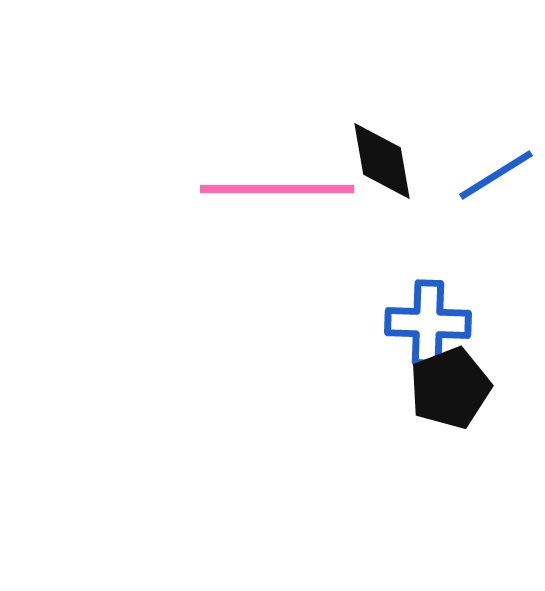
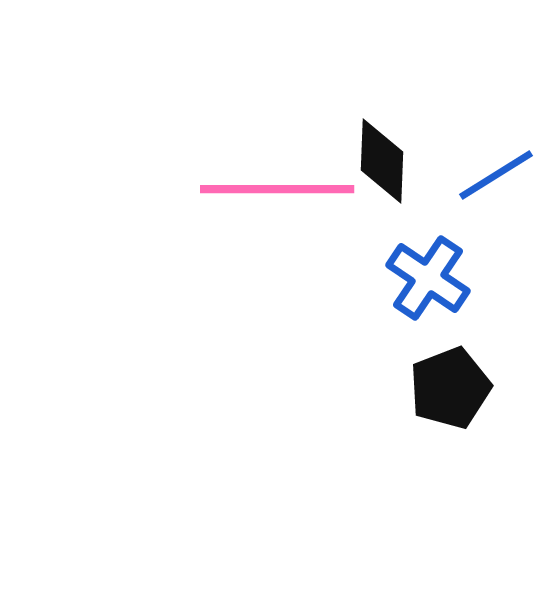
black diamond: rotated 12 degrees clockwise
blue cross: moved 45 px up; rotated 32 degrees clockwise
